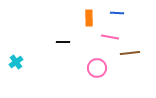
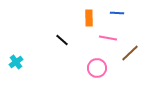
pink line: moved 2 px left, 1 px down
black line: moved 1 px left, 2 px up; rotated 40 degrees clockwise
brown line: rotated 36 degrees counterclockwise
